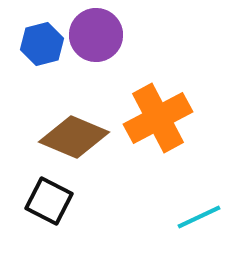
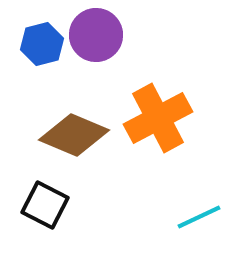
brown diamond: moved 2 px up
black square: moved 4 px left, 4 px down
